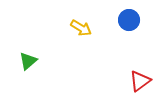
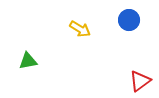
yellow arrow: moved 1 px left, 1 px down
green triangle: rotated 30 degrees clockwise
